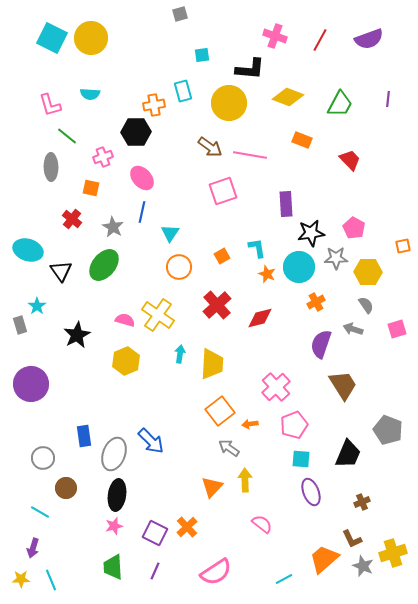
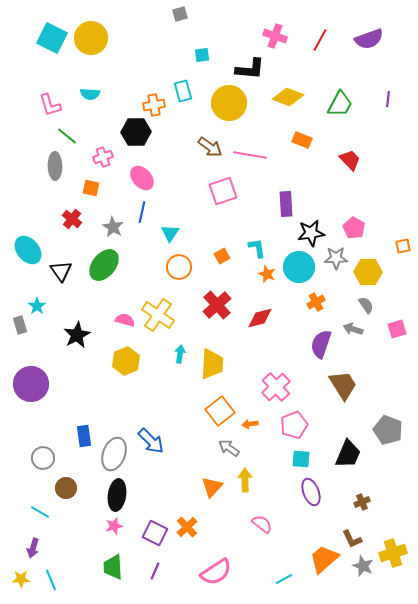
gray ellipse at (51, 167): moved 4 px right, 1 px up
cyan ellipse at (28, 250): rotated 32 degrees clockwise
